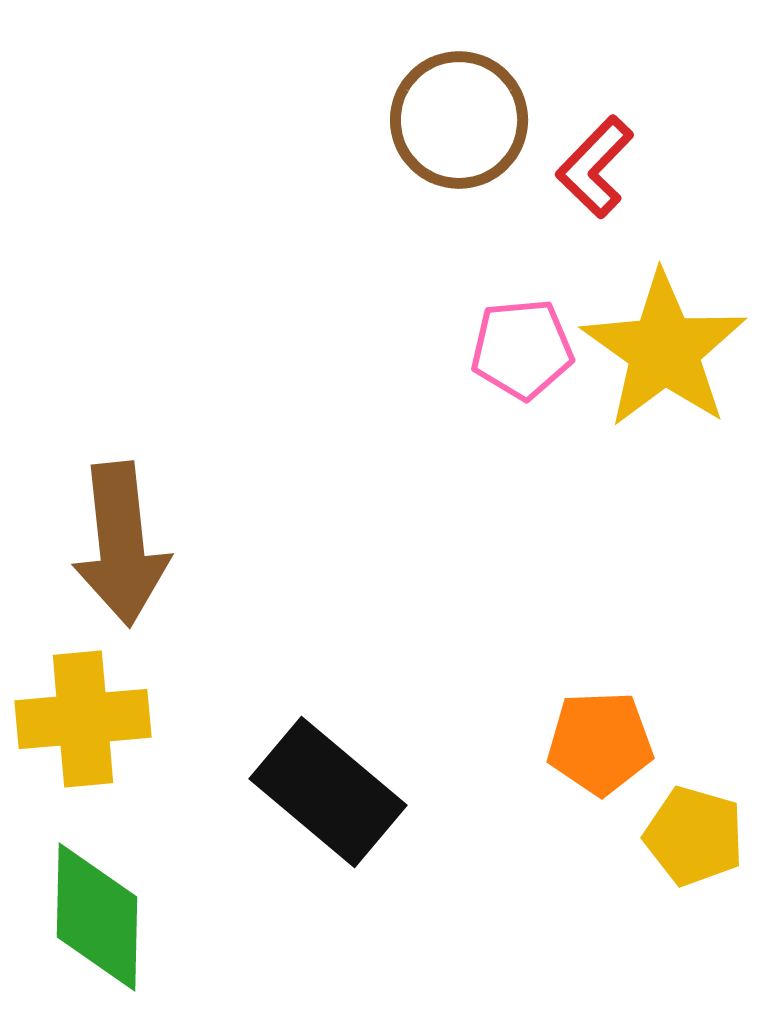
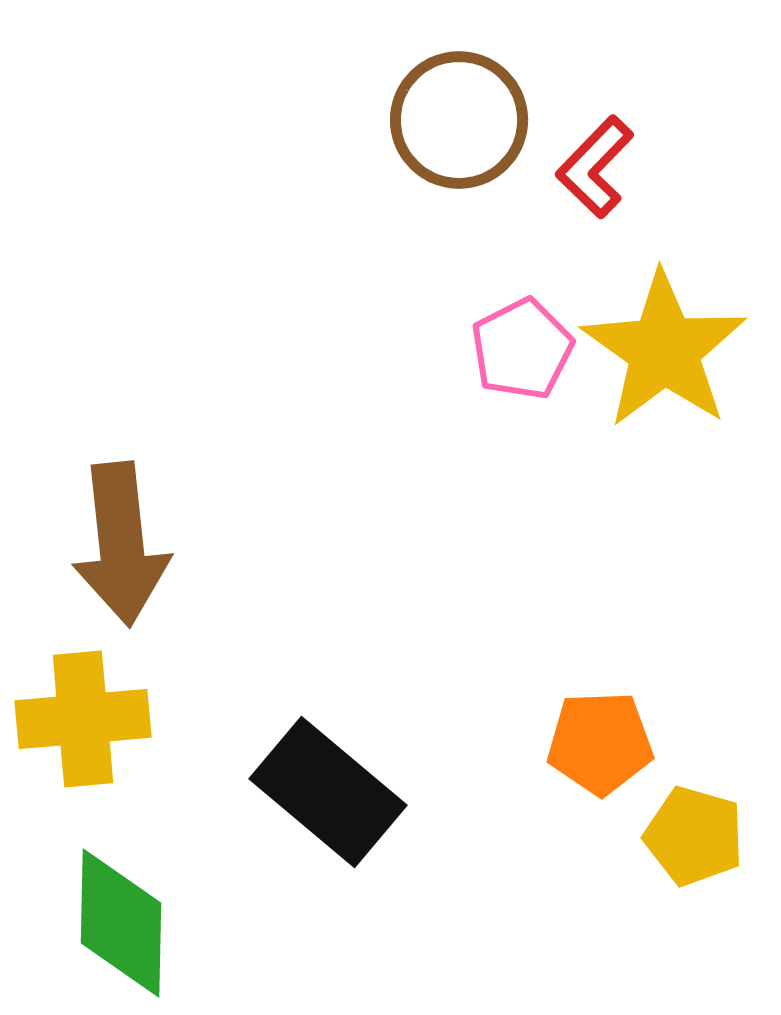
pink pentagon: rotated 22 degrees counterclockwise
green diamond: moved 24 px right, 6 px down
